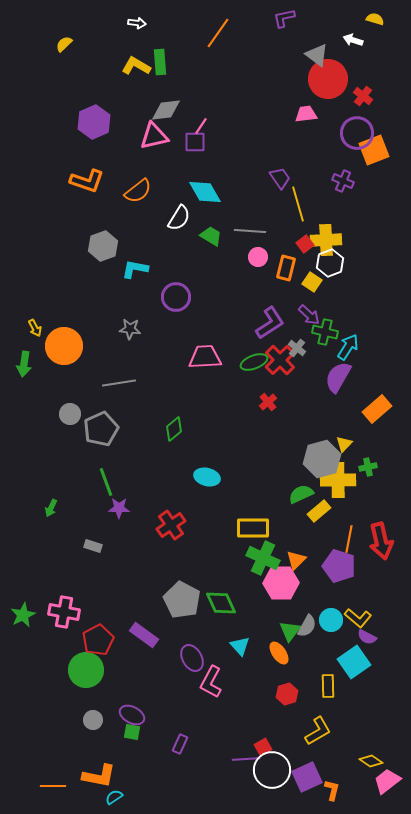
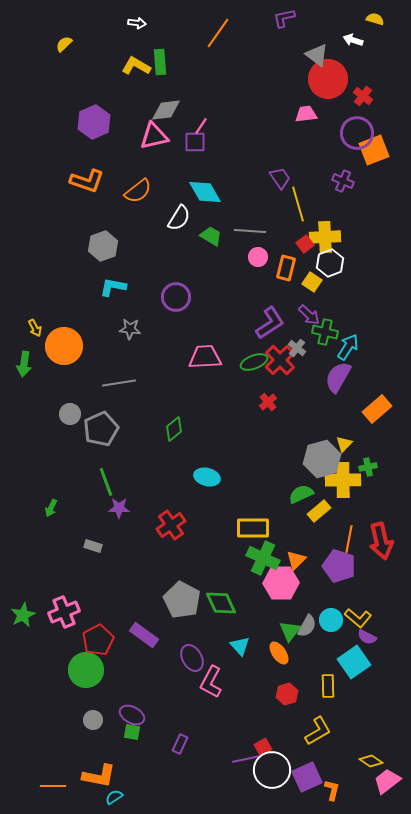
yellow cross at (326, 240): moved 1 px left, 3 px up
cyan L-shape at (135, 269): moved 22 px left, 18 px down
yellow cross at (338, 480): moved 5 px right
pink cross at (64, 612): rotated 32 degrees counterclockwise
purple line at (246, 759): rotated 8 degrees counterclockwise
